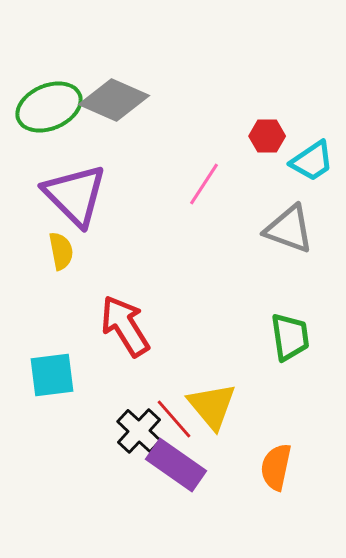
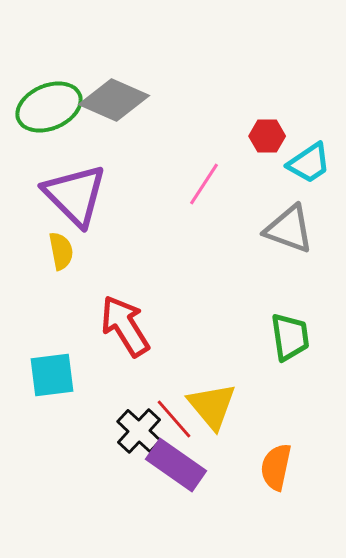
cyan trapezoid: moved 3 px left, 2 px down
